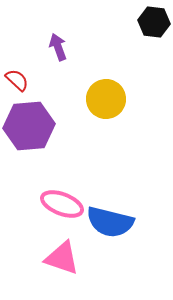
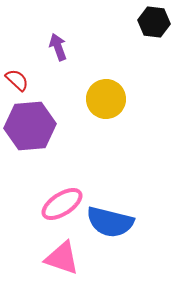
purple hexagon: moved 1 px right
pink ellipse: rotated 54 degrees counterclockwise
